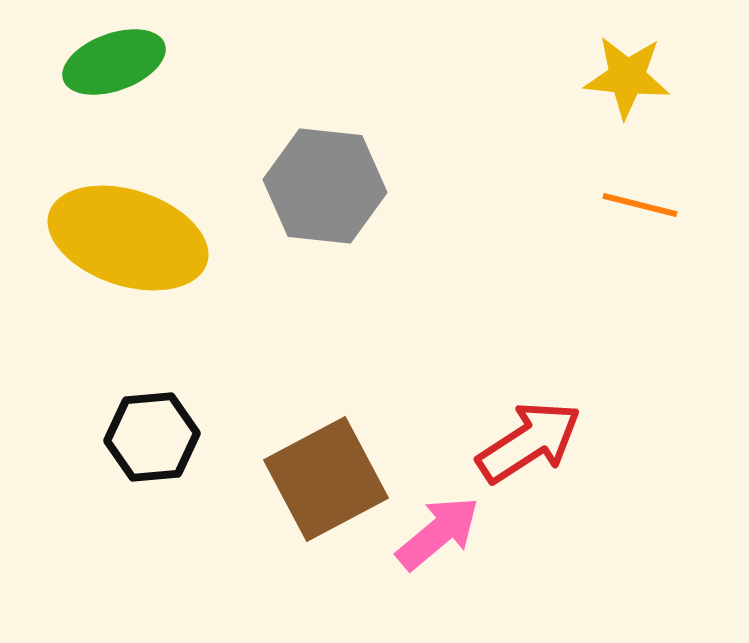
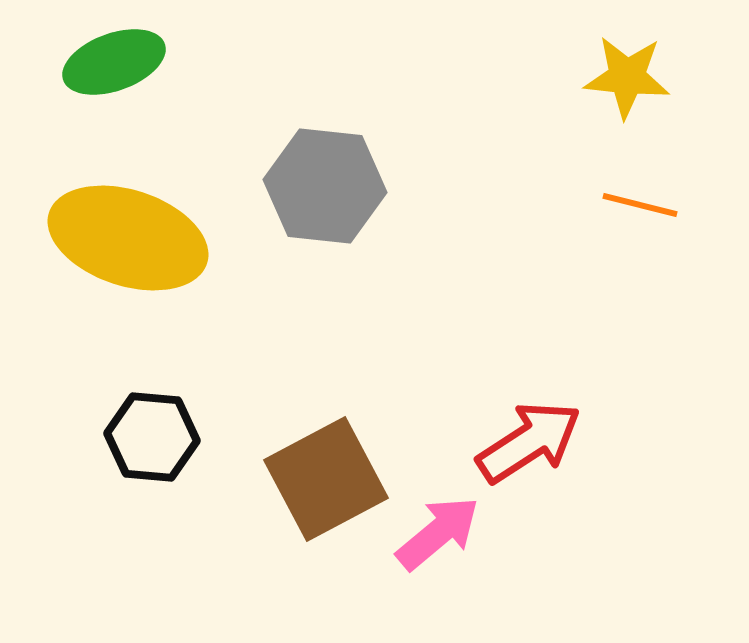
black hexagon: rotated 10 degrees clockwise
